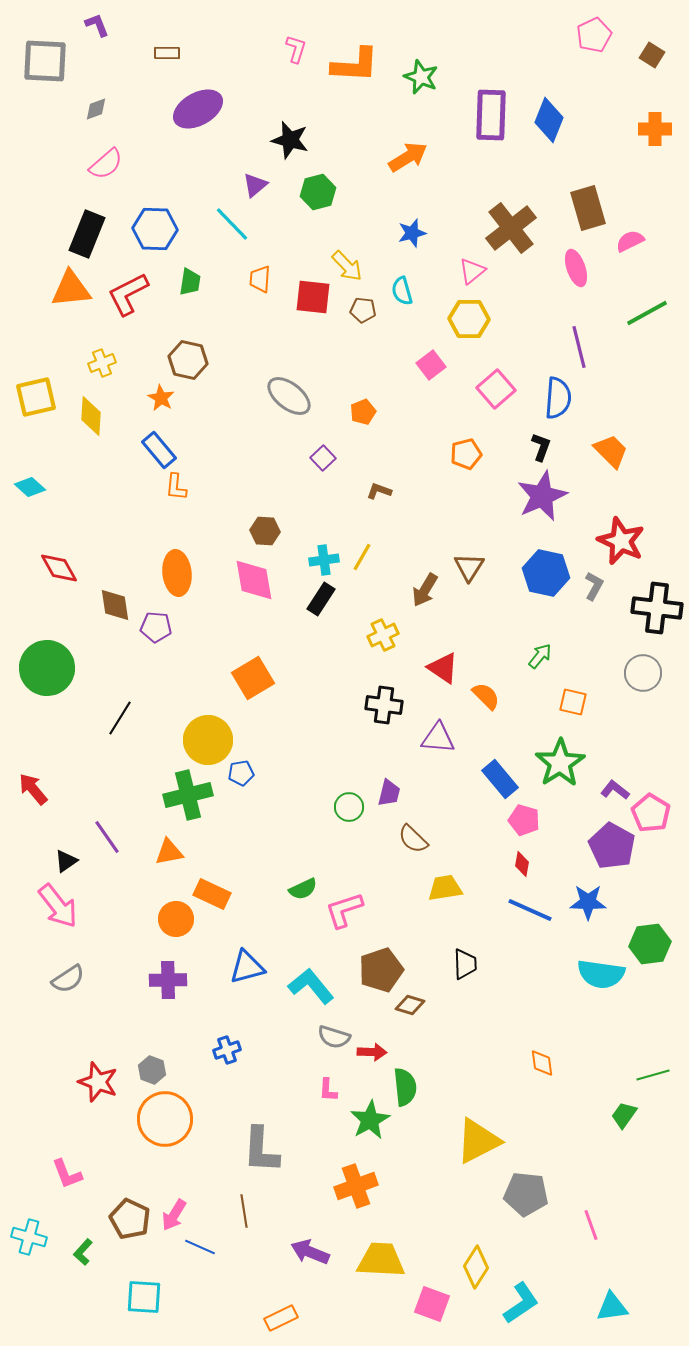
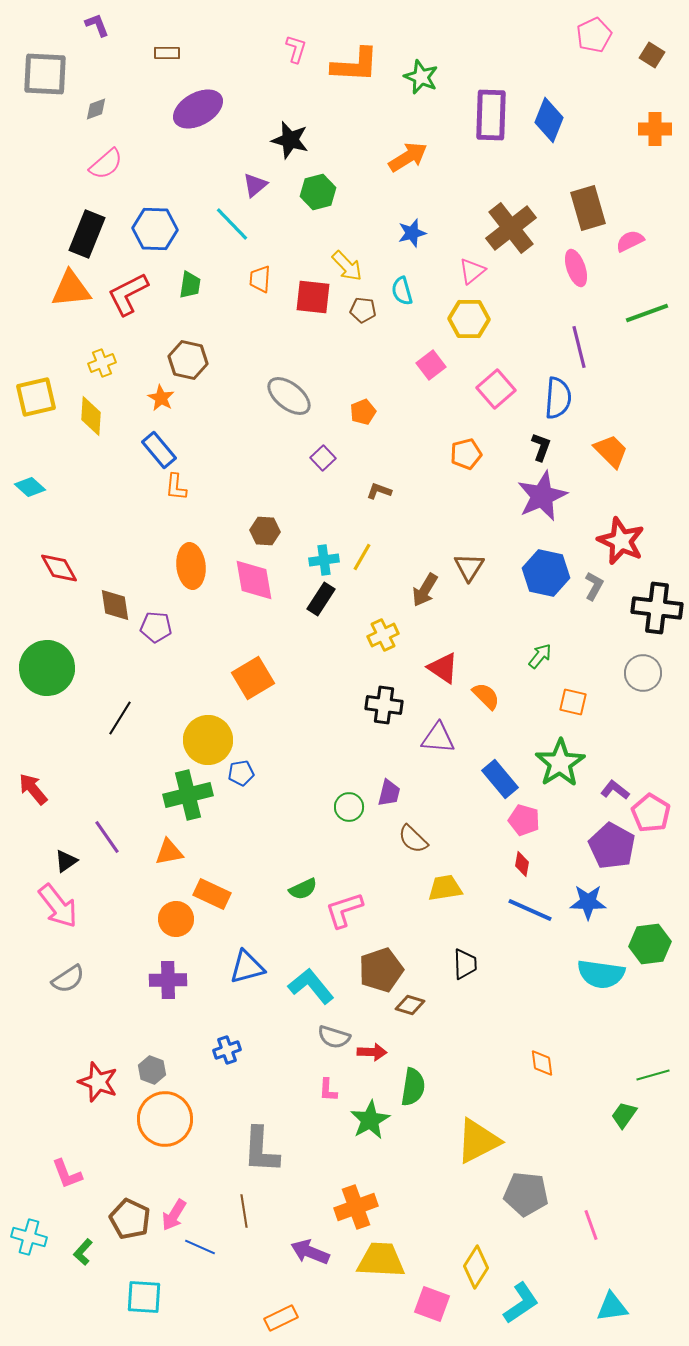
gray square at (45, 61): moved 13 px down
green trapezoid at (190, 282): moved 3 px down
green line at (647, 313): rotated 9 degrees clockwise
orange ellipse at (177, 573): moved 14 px right, 7 px up
green semicircle at (405, 1087): moved 8 px right; rotated 15 degrees clockwise
orange cross at (356, 1186): moved 21 px down
